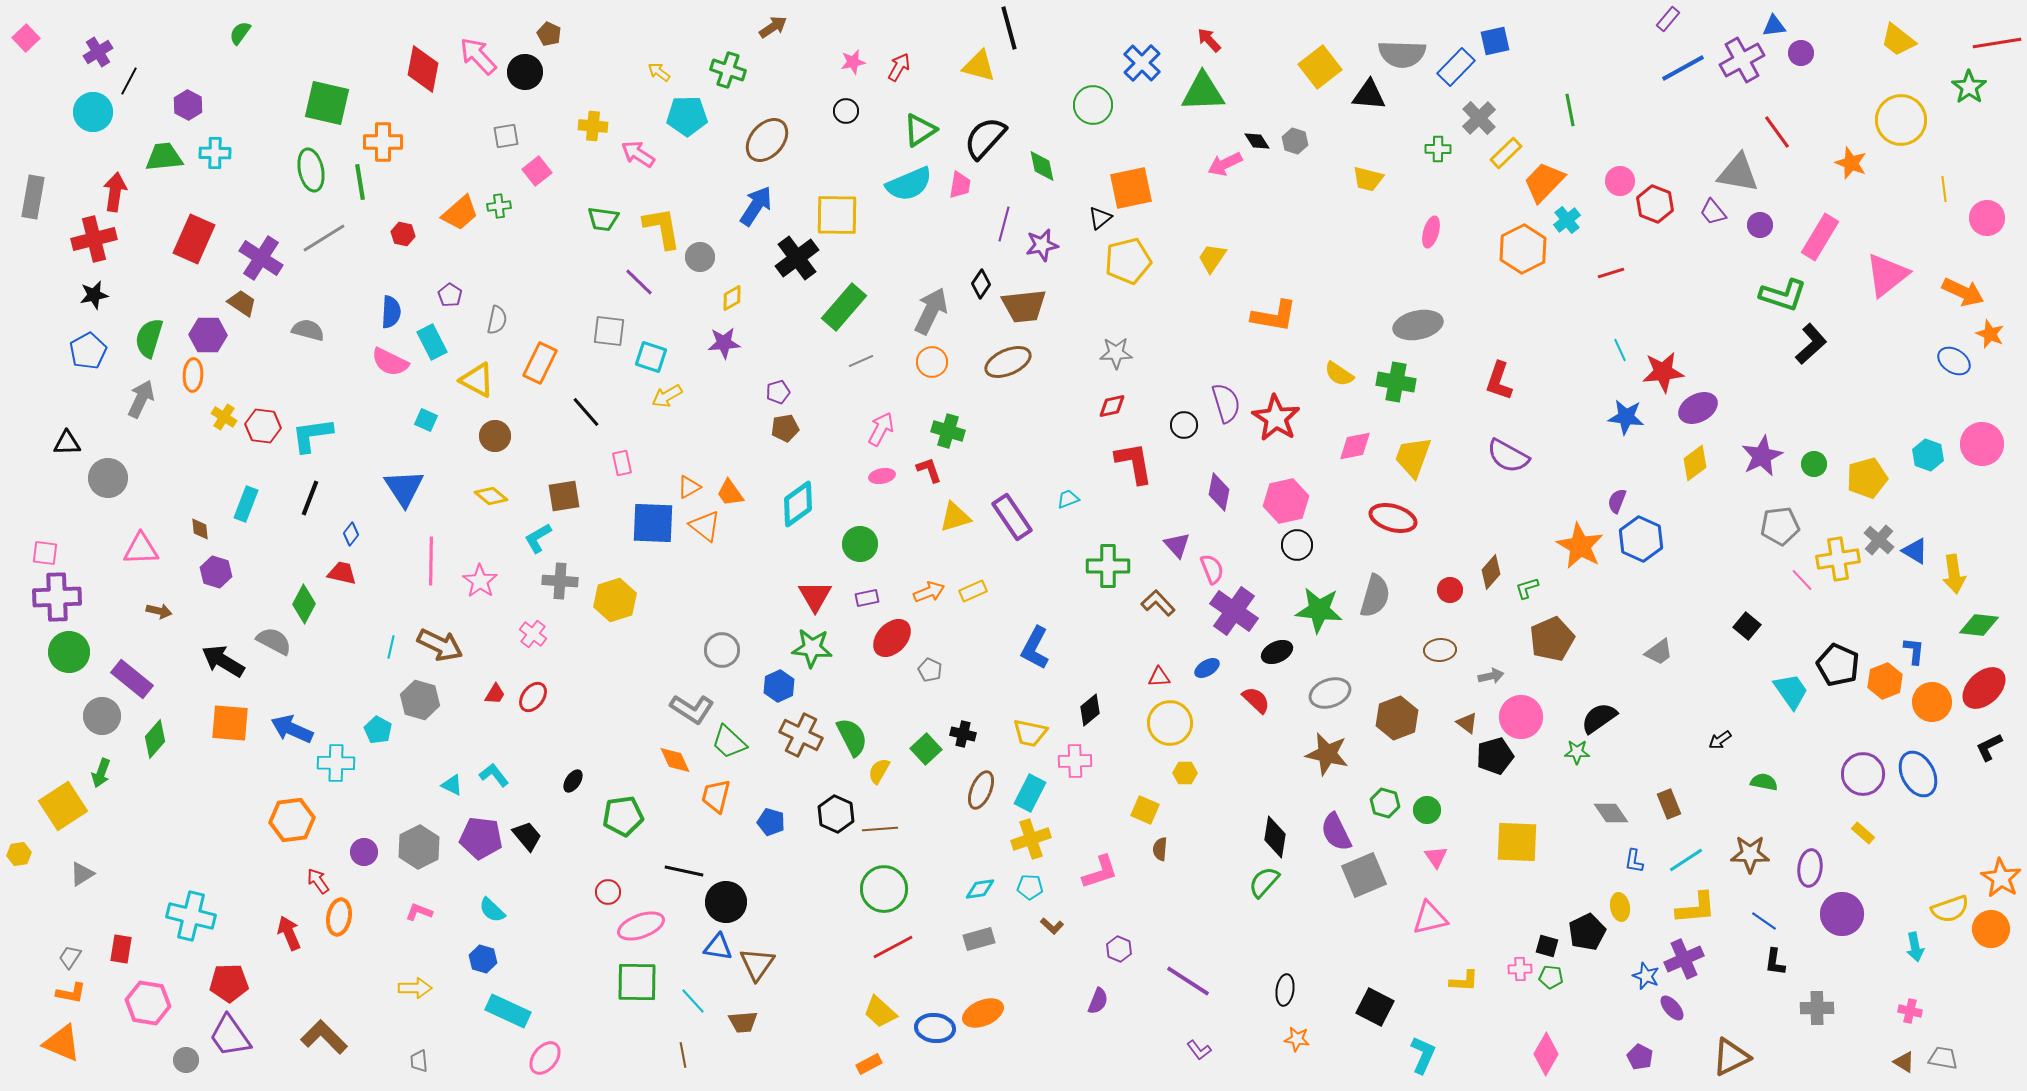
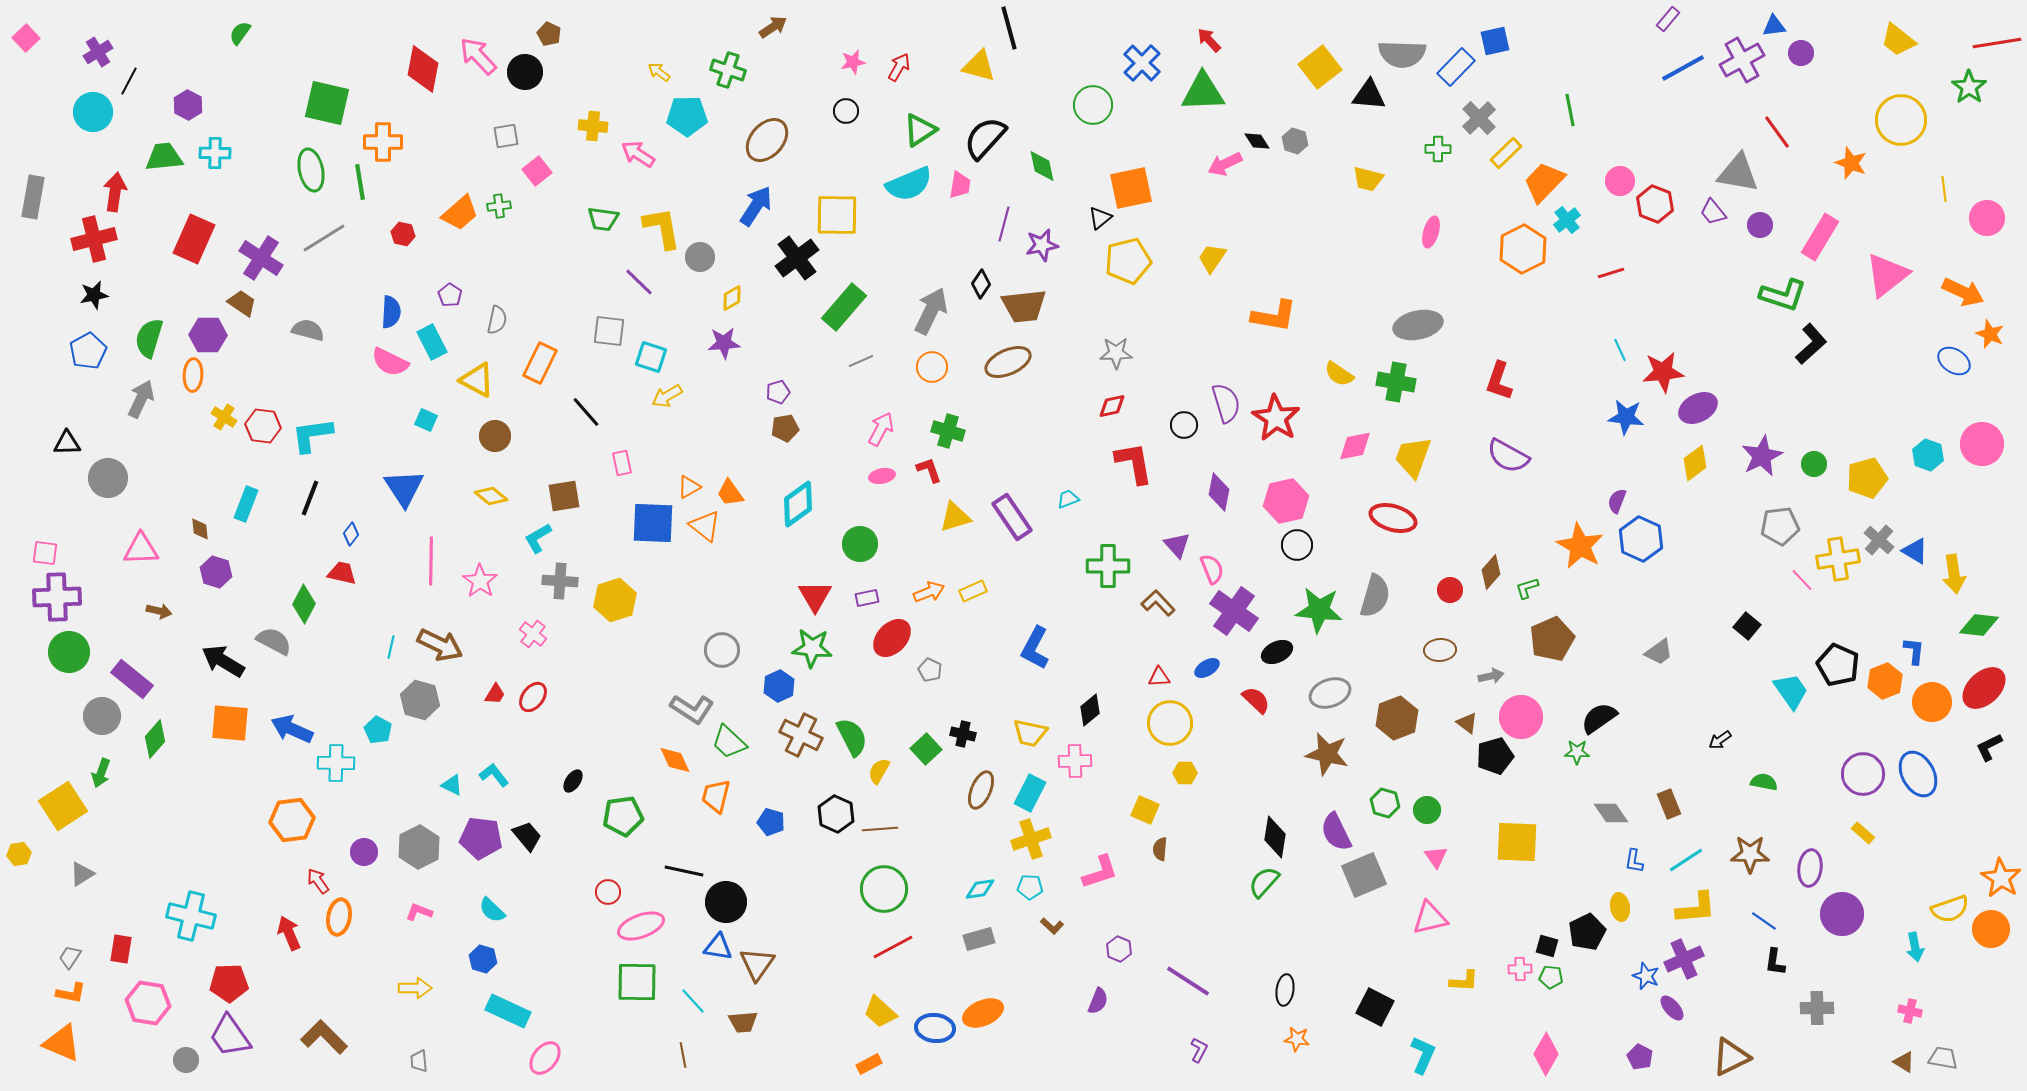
orange circle at (932, 362): moved 5 px down
purple L-shape at (1199, 1050): rotated 115 degrees counterclockwise
